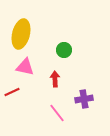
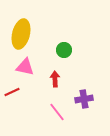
pink line: moved 1 px up
